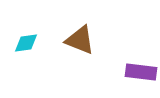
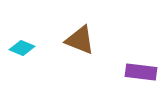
cyan diamond: moved 4 px left, 5 px down; rotated 30 degrees clockwise
